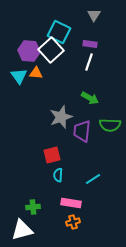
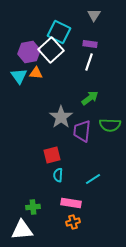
purple hexagon: moved 1 px down; rotated 15 degrees counterclockwise
green arrow: rotated 66 degrees counterclockwise
gray star: rotated 15 degrees counterclockwise
white triangle: rotated 10 degrees clockwise
